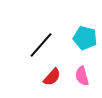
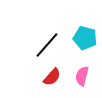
black line: moved 6 px right
pink semicircle: rotated 30 degrees clockwise
